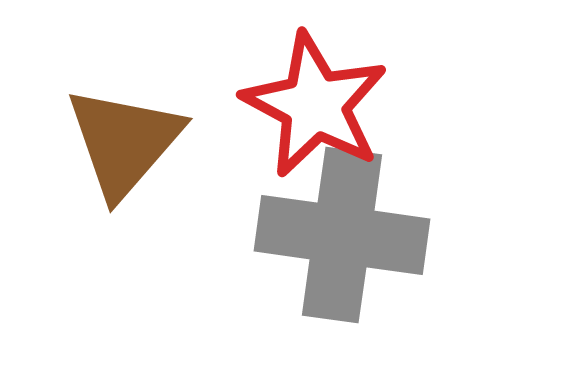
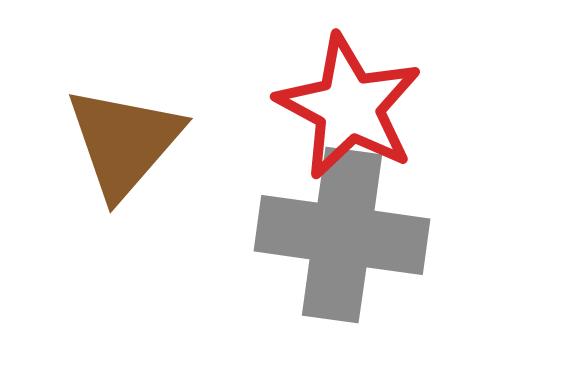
red star: moved 34 px right, 2 px down
